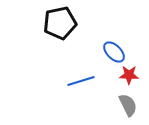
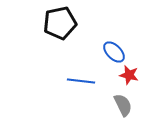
red star: rotated 12 degrees clockwise
blue line: rotated 24 degrees clockwise
gray semicircle: moved 5 px left
